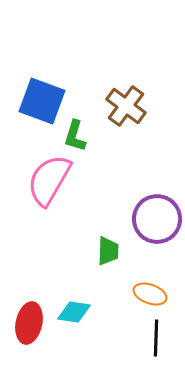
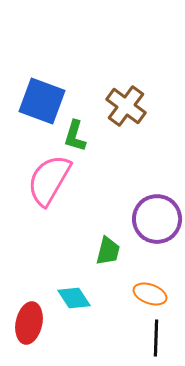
green trapezoid: rotated 12 degrees clockwise
cyan diamond: moved 14 px up; rotated 48 degrees clockwise
